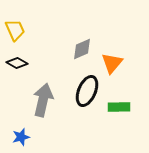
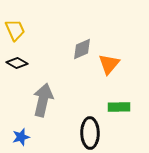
orange triangle: moved 3 px left, 1 px down
black ellipse: moved 3 px right, 42 px down; rotated 24 degrees counterclockwise
